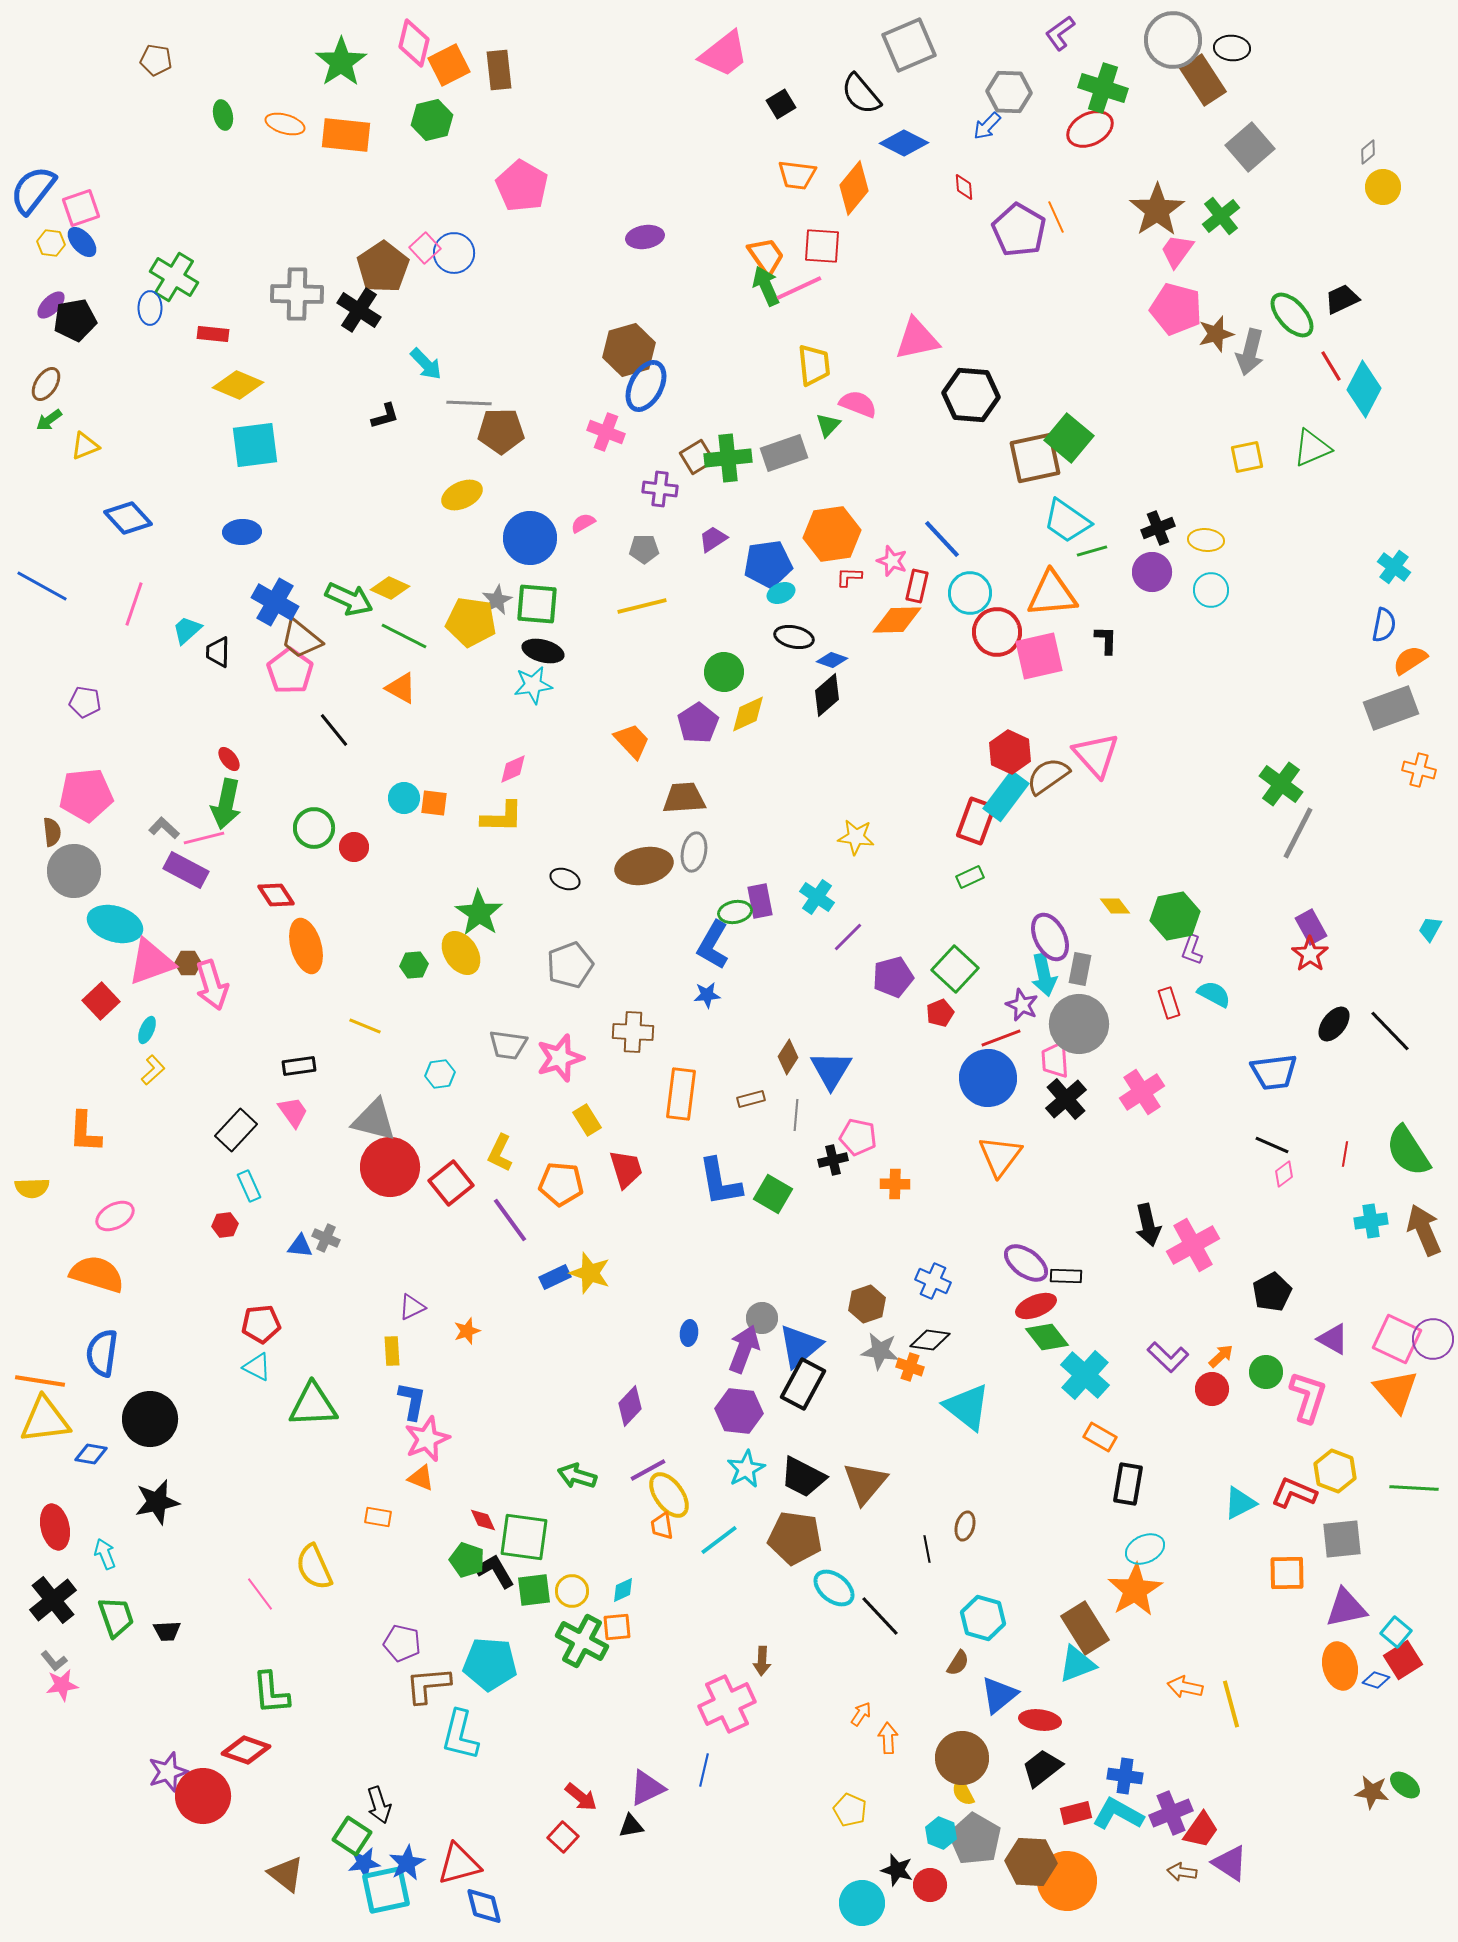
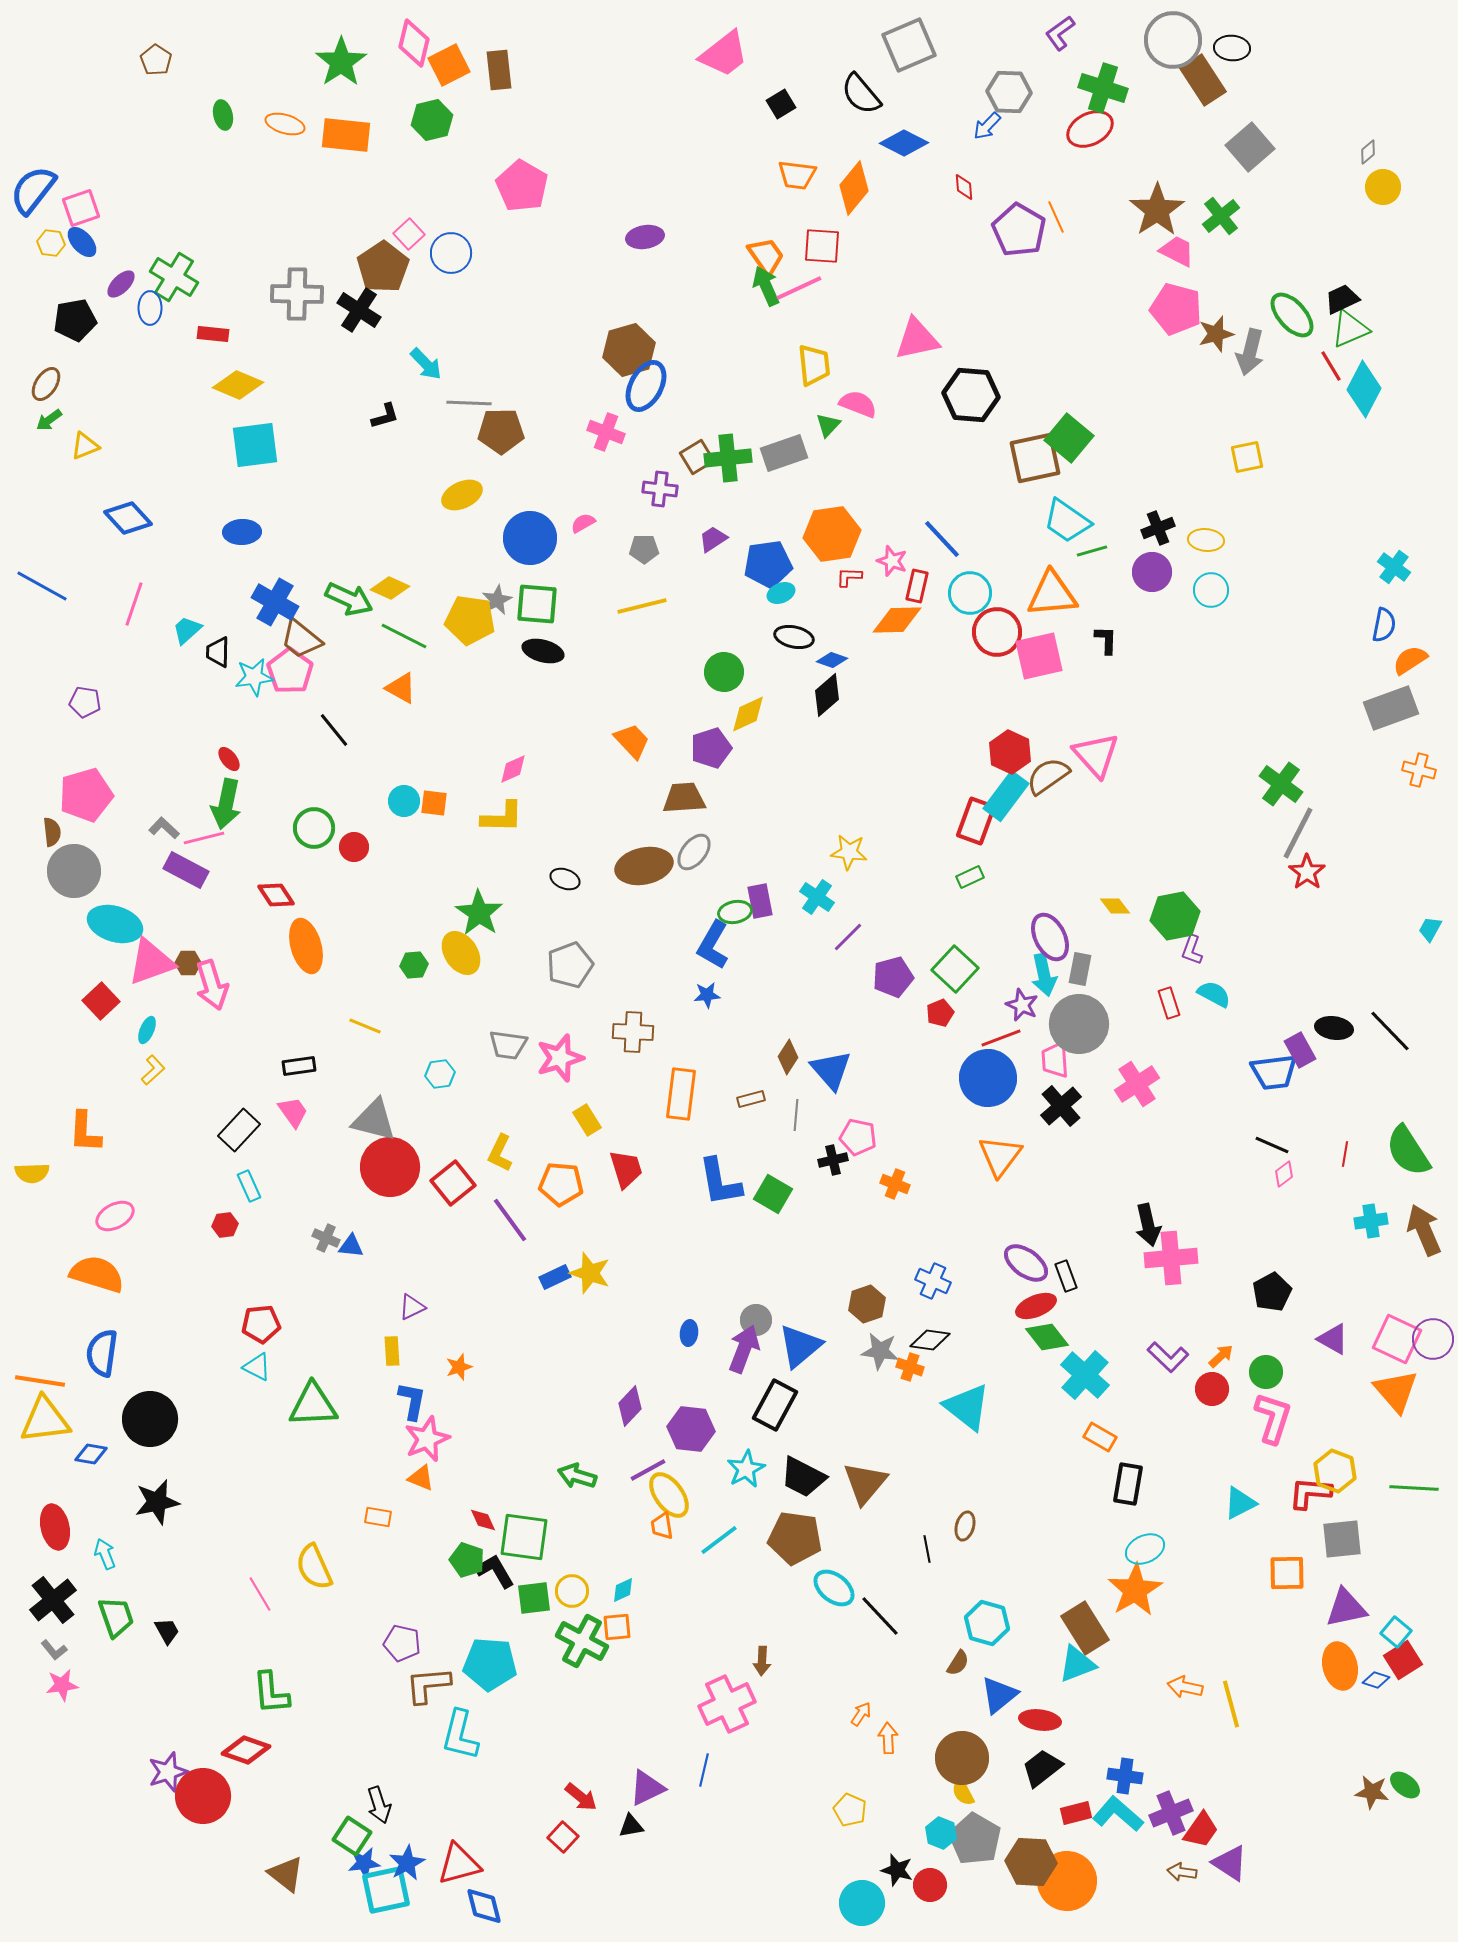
brown pentagon at (156, 60): rotated 24 degrees clockwise
pink square at (425, 248): moved 16 px left, 14 px up
pink trapezoid at (1177, 251): rotated 81 degrees clockwise
blue circle at (454, 253): moved 3 px left
purple ellipse at (51, 305): moved 70 px right, 21 px up
green triangle at (1312, 448): moved 38 px right, 119 px up
yellow pentagon at (471, 622): moved 1 px left, 2 px up
cyan star at (533, 685): moved 279 px left, 8 px up
purple pentagon at (698, 723): moved 13 px right, 25 px down; rotated 15 degrees clockwise
pink pentagon at (86, 795): rotated 10 degrees counterclockwise
cyan circle at (404, 798): moved 3 px down
yellow star at (856, 837): moved 7 px left, 15 px down
gray ellipse at (694, 852): rotated 27 degrees clockwise
purple rectangle at (1311, 927): moved 11 px left, 123 px down
red star at (1310, 954): moved 3 px left, 82 px up
black ellipse at (1334, 1024): moved 4 px down; rotated 60 degrees clockwise
blue triangle at (831, 1070): rotated 12 degrees counterclockwise
pink cross at (1142, 1092): moved 5 px left, 8 px up
black cross at (1066, 1099): moved 5 px left, 7 px down
black rectangle at (236, 1130): moved 3 px right
red square at (451, 1183): moved 2 px right
orange cross at (895, 1184): rotated 20 degrees clockwise
yellow semicircle at (32, 1188): moved 15 px up
pink cross at (1193, 1245): moved 22 px left, 13 px down; rotated 24 degrees clockwise
blue triangle at (300, 1246): moved 51 px right
black rectangle at (1066, 1276): rotated 68 degrees clockwise
gray circle at (762, 1318): moved 6 px left, 2 px down
orange star at (467, 1331): moved 8 px left, 36 px down
black rectangle at (803, 1384): moved 28 px left, 21 px down
pink L-shape at (1308, 1397): moved 35 px left, 21 px down
purple hexagon at (739, 1411): moved 48 px left, 18 px down
red L-shape at (1294, 1493): moved 16 px right; rotated 18 degrees counterclockwise
green square at (534, 1590): moved 8 px down
pink line at (260, 1594): rotated 6 degrees clockwise
cyan hexagon at (983, 1618): moved 4 px right, 5 px down
black trapezoid at (167, 1631): rotated 116 degrees counterclockwise
gray L-shape at (54, 1661): moved 11 px up
cyan L-shape at (1118, 1814): rotated 12 degrees clockwise
